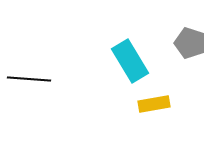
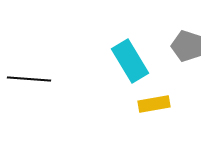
gray pentagon: moved 3 px left, 3 px down
